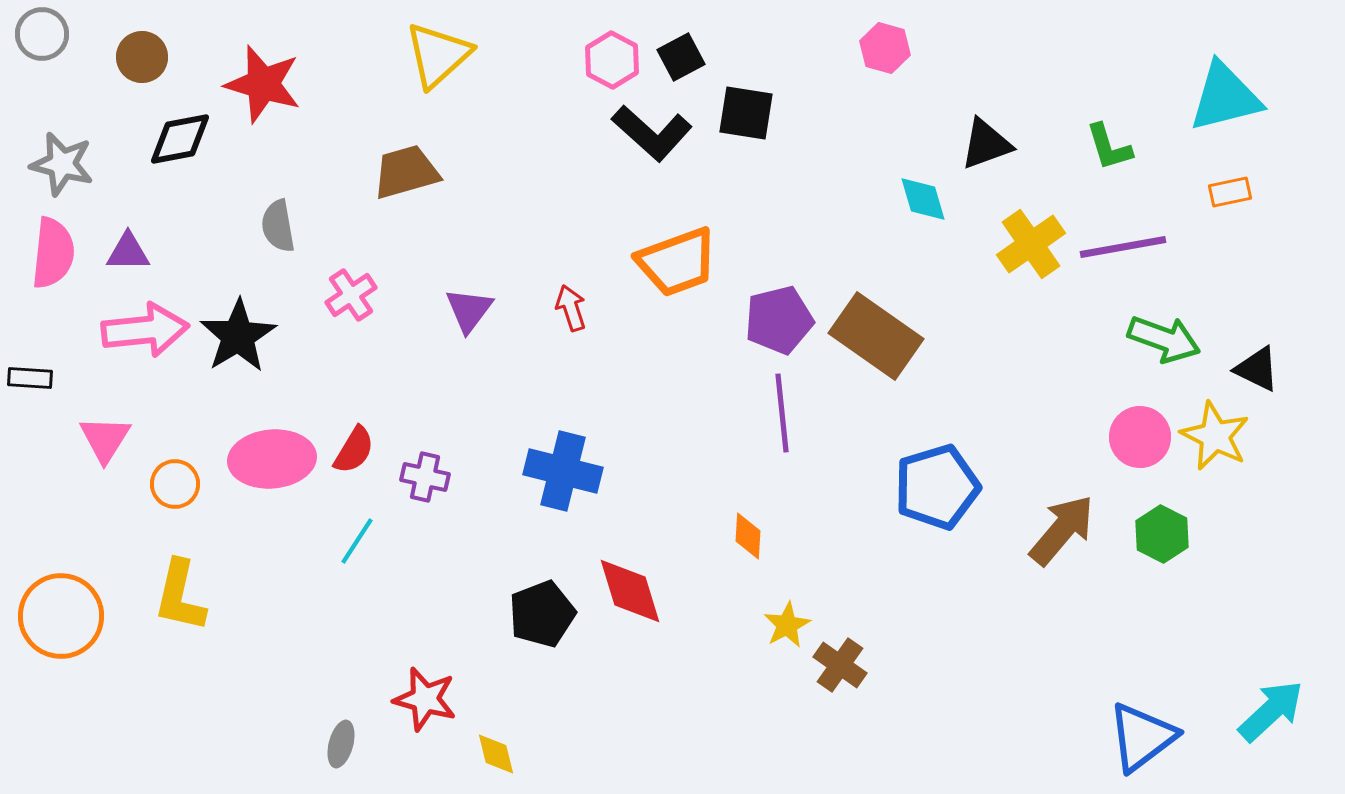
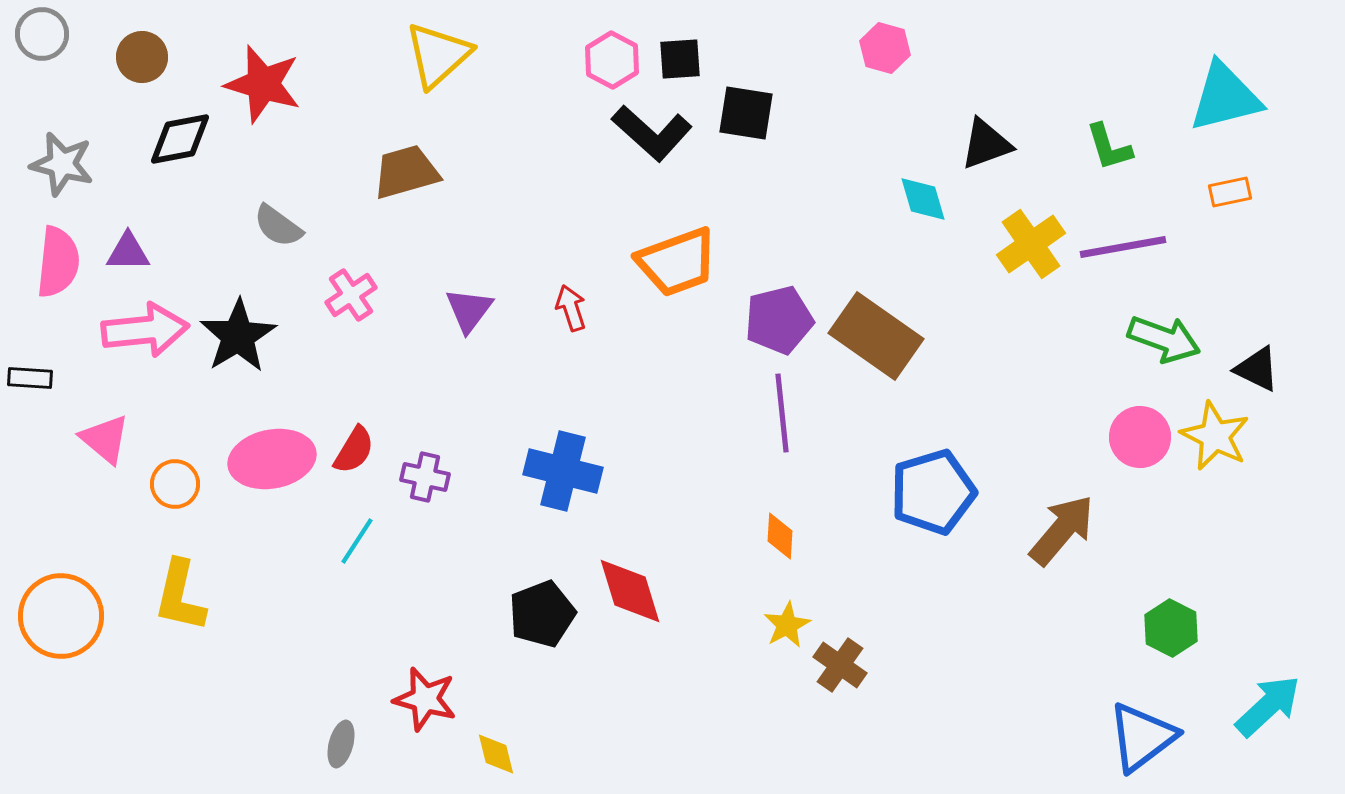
black square at (681, 57): moved 1 px left, 2 px down; rotated 24 degrees clockwise
gray semicircle at (278, 226): rotated 44 degrees counterclockwise
pink semicircle at (53, 253): moved 5 px right, 9 px down
pink triangle at (105, 439): rotated 22 degrees counterclockwise
pink ellipse at (272, 459): rotated 6 degrees counterclockwise
blue pentagon at (937, 487): moved 4 px left, 5 px down
green hexagon at (1162, 534): moved 9 px right, 94 px down
orange diamond at (748, 536): moved 32 px right
cyan arrow at (1271, 711): moved 3 px left, 5 px up
